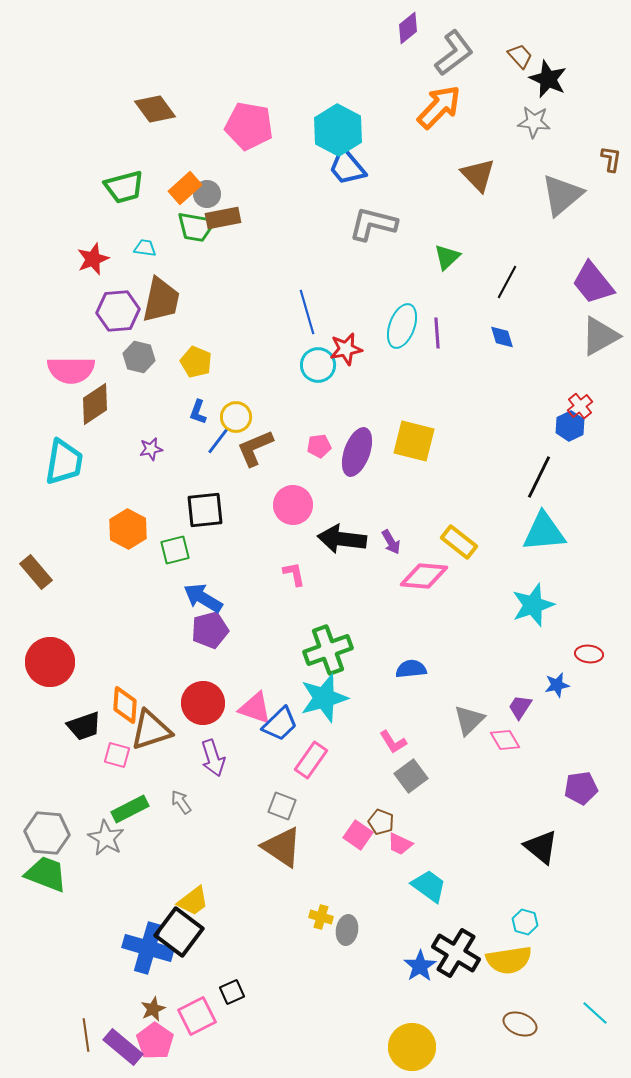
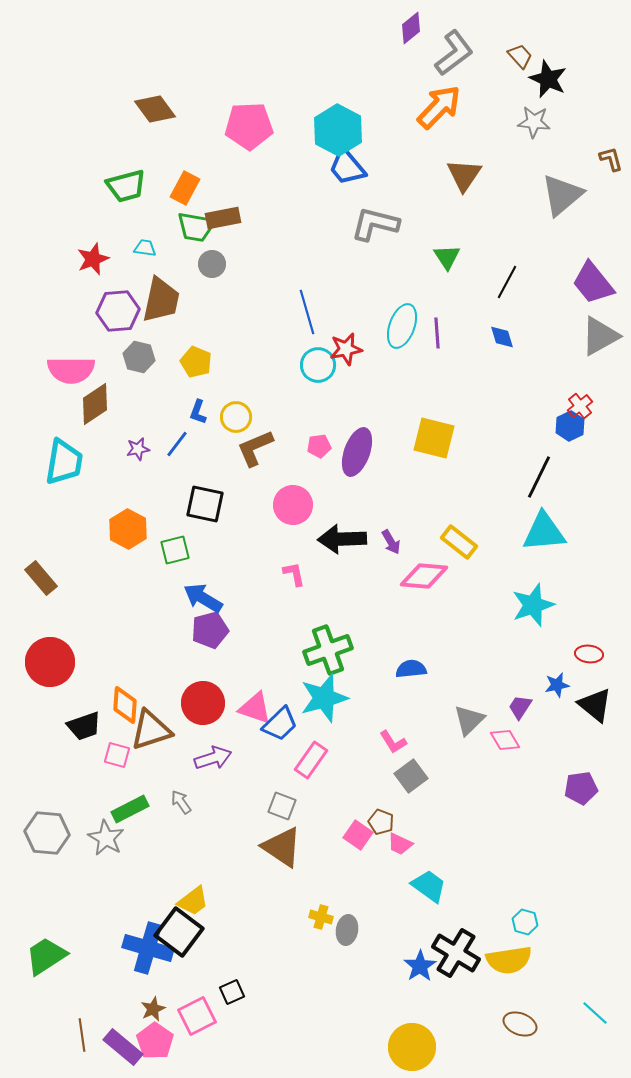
purple diamond at (408, 28): moved 3 px right
pink pentagon at (249, 126): rotated 12 degrees counterclockwise
brown L-shape at (611, 159): rotated 24 degrees counterclockwise
brown triangle at (478, 175): moved 14 px left; rotated 18 degrees clockwise
green trapezoid at (124, 187): moved 2 px right, 1 px up
orange rectangle at (185, 188): rotated 20 degrees counterclockwise
gray circle at (207, 194): moved 5 px right, 70 px down
gray L-shape at (373, 224): moved 2 px right
green triangle at (447, 257): rotated 20 degrees counterclockwise
blue line at (218, 441): moved 41 px left, 3 px down
yellow square at (414, 441): moved 20 px right, 3 px up
purple star at (151, 449): moved 13 px left
black square at (205, 510): moved 6 px up; rotated 18 degrees clockwise
black arrow at (342, 539): rotated 9 degrees counterclockwise
brown rectangle at (36, 572): moved 5 px right, 6 px down
purple arrow at (213, 758): rotated 90 degrees counterclockwise
black triangle at (541, 847): moved 54 px right, 142 px up
green trapezoid at (46, 874): moved 82 px down; rotated 54 degrees counterclockwise
brown line at (86, 1035): moved 4 px left
